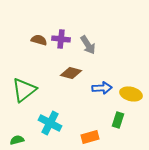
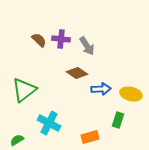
brown semicircle: rotated 28 degrees clockwise
gray arrow: moved 1 px left, 1 px down
brown diamond: moved 6 px right; rotated 20 degrees clockwise
blue arrow: moved 1 px left, 1 px down
cyan cross: moved 1 px left
green semicircle: rotated 16 degrees counterclockwise
